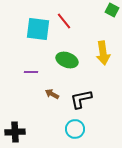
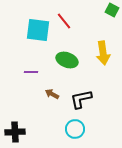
cyan square: moved 1 px down
